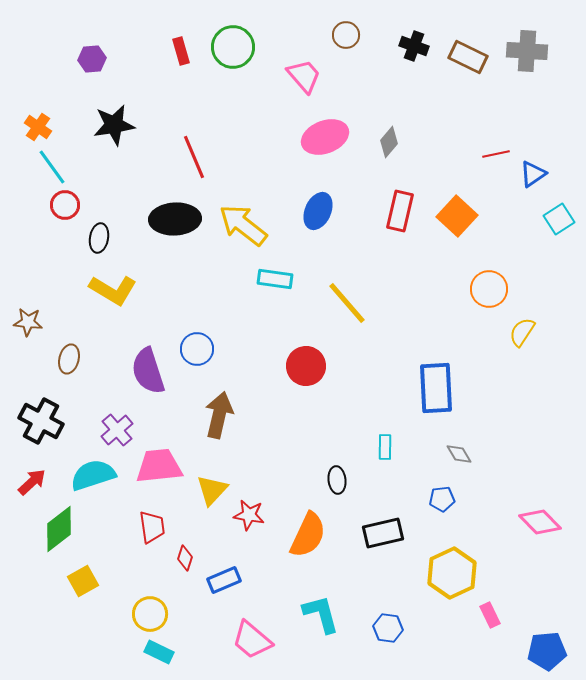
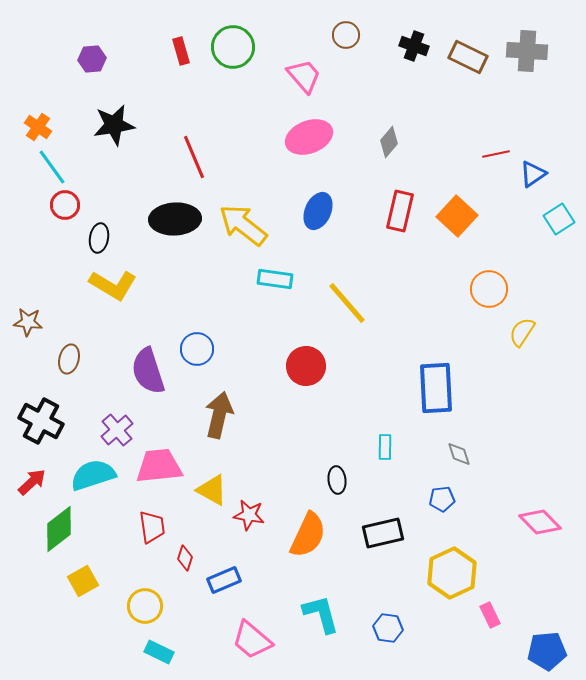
pink ellipse at (325, 137): moved 16 px left
yellow L-shape at (113, 290): moved 5 px up
gray diamond at (459, 454): rotated 12 degrees clockwise
yellow triangle at (212, 490): rotated 44 degrees counterclockwise
yellow circle at (150, 614): moved 5 px left, 8 px up
